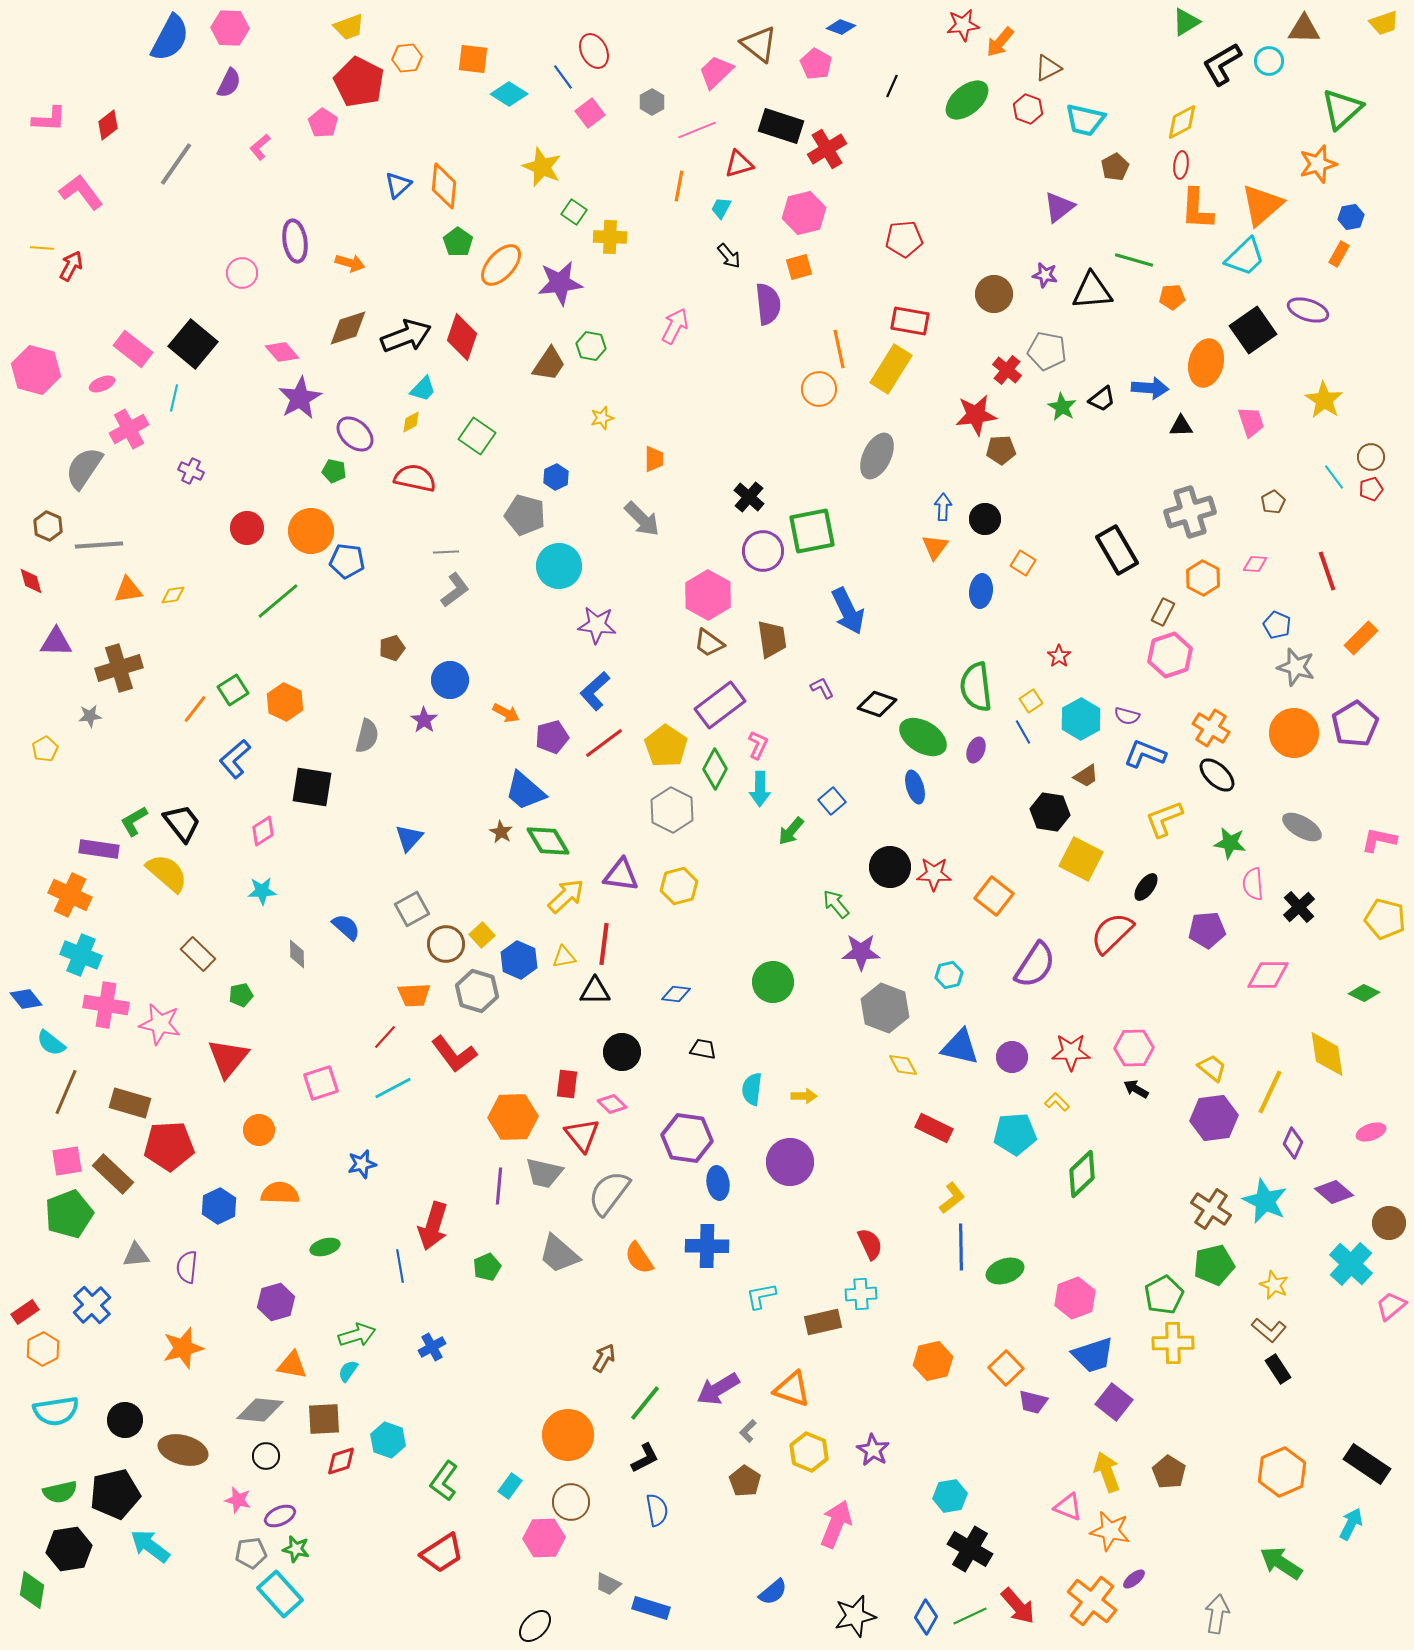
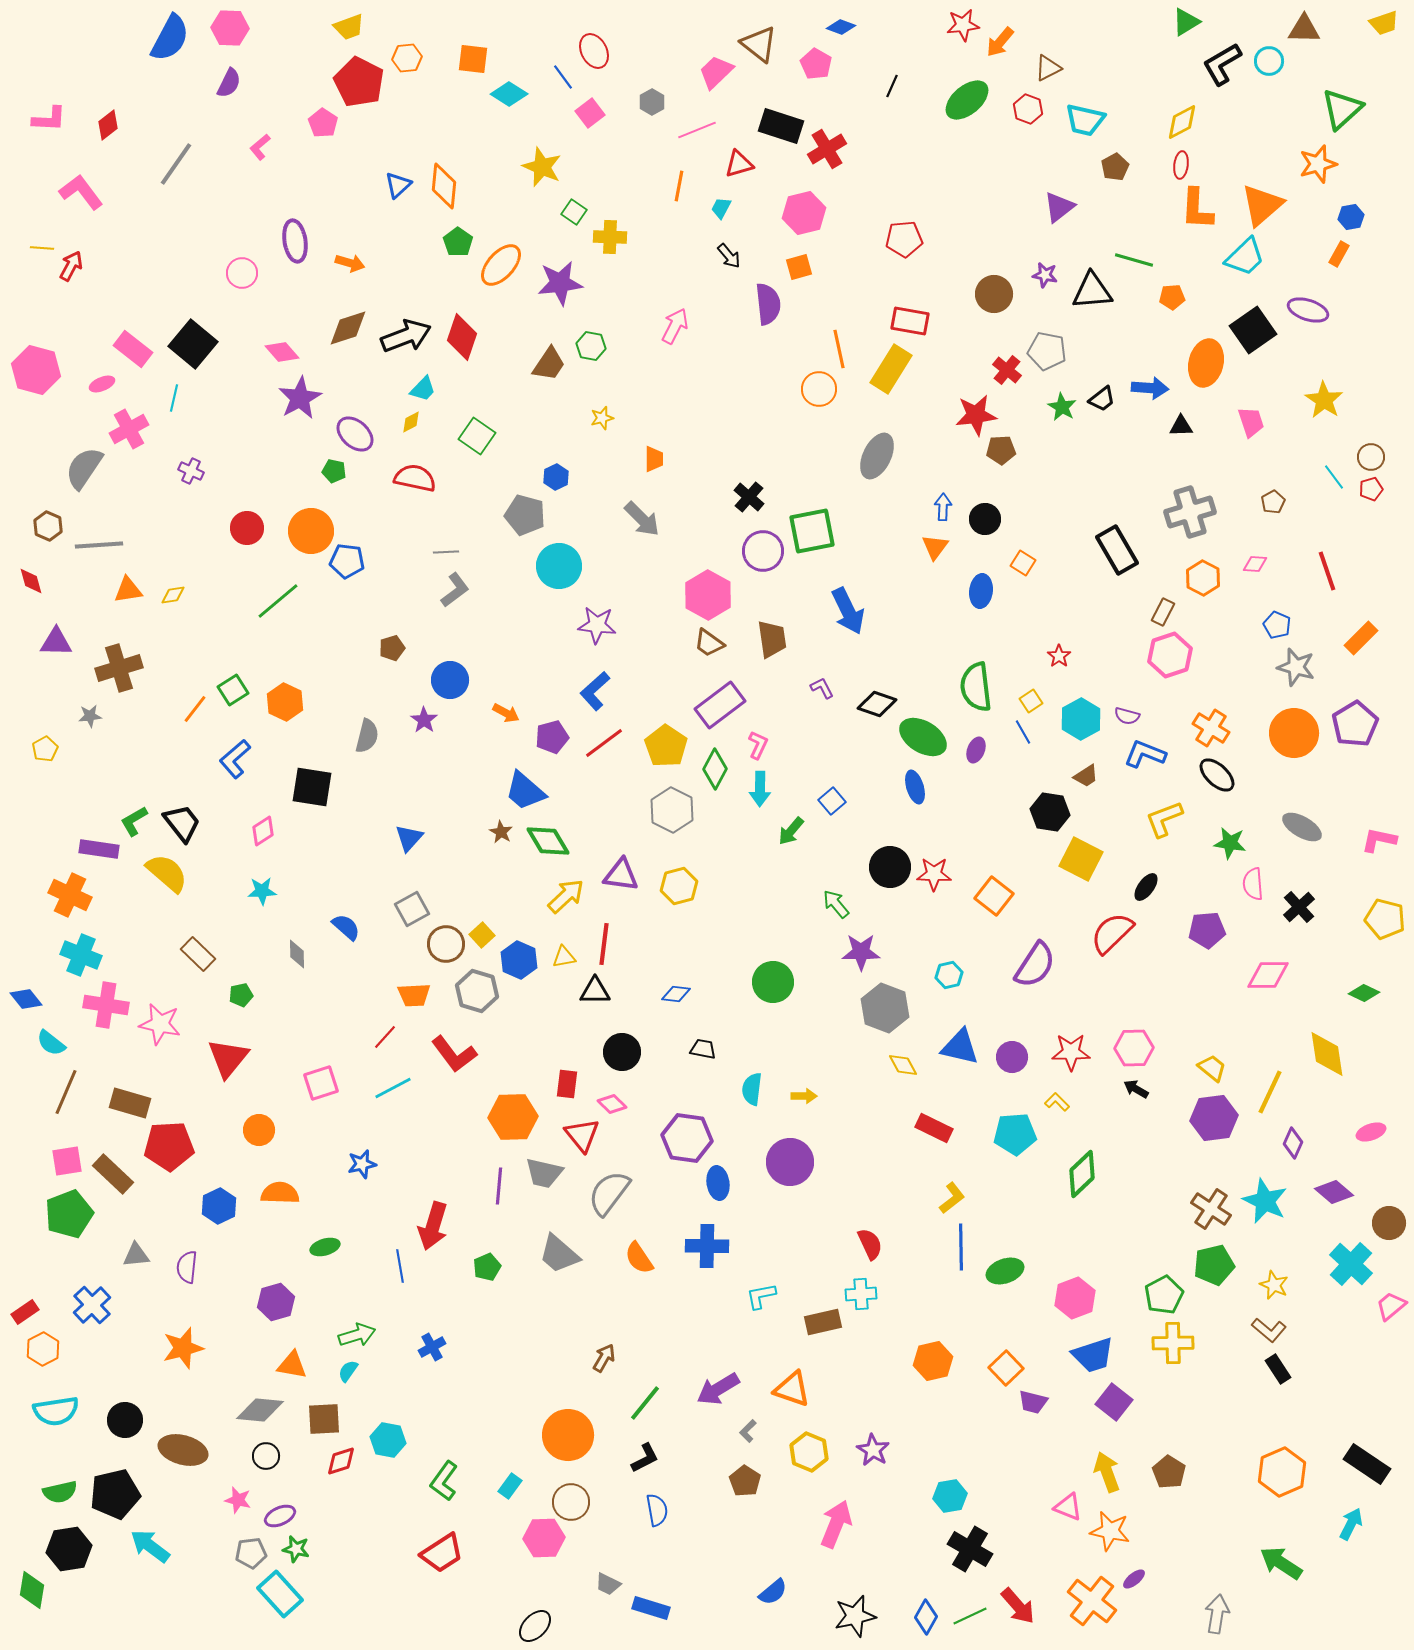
cyan hexagon at (388, 1440): rotated 8 degrees counterclockwise
